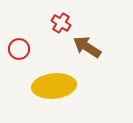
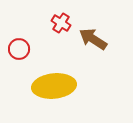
brown arrow: moved 6 px right, 8 px up
